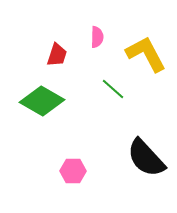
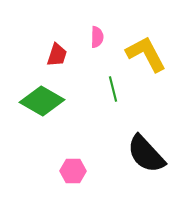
green line: rotated 35 degrees clockwise
black semicircle: moved 4 px up
